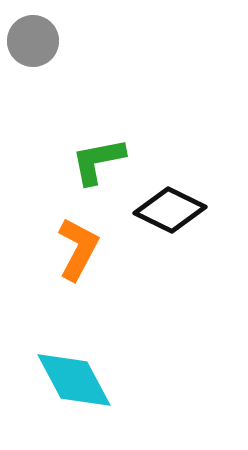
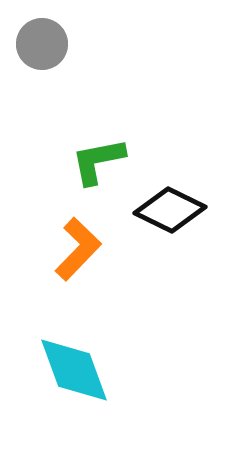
gray circle: moved 9 px right, 3 px down
orange L-shape: rotated 16 degrees clockwise
cyan diamond: moved 10 px up; rotated 8 degrees clockwise
